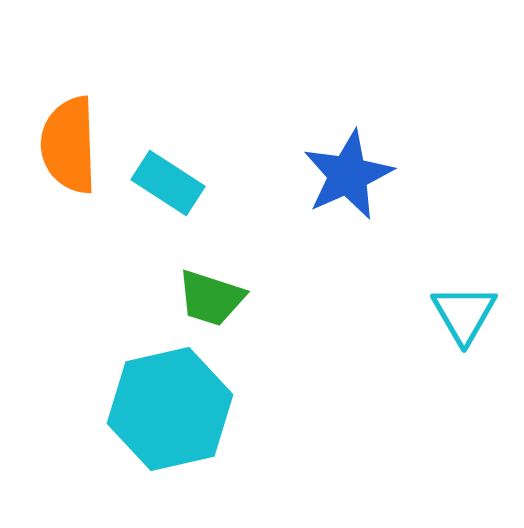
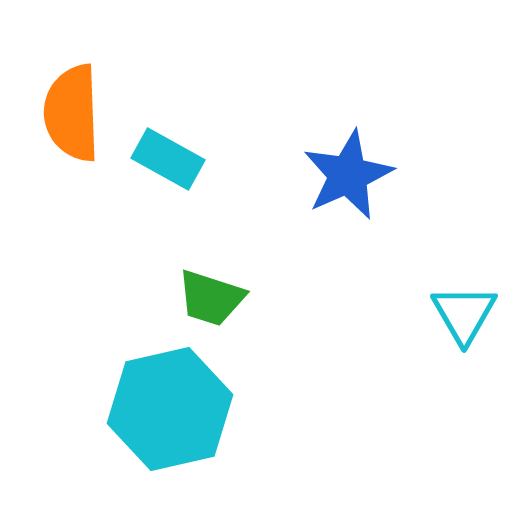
orange semicircle: moved 3 px right, 32 px up
cyan rectangle: moved 24 px up; rotated 4 degrees counterclockwise
